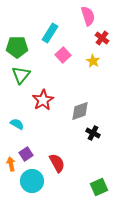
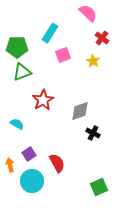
pink semicircle: moved 3 px up; rotated 30 degrees counterclockwise
pink square: rotated 21 degrees clockwise
green triangle: moved 1 px right, 3 px up; rotated 30 degrees clockwise
purple square: moved 3 px right
orange arrow: moved 1 px left, 1 px down
